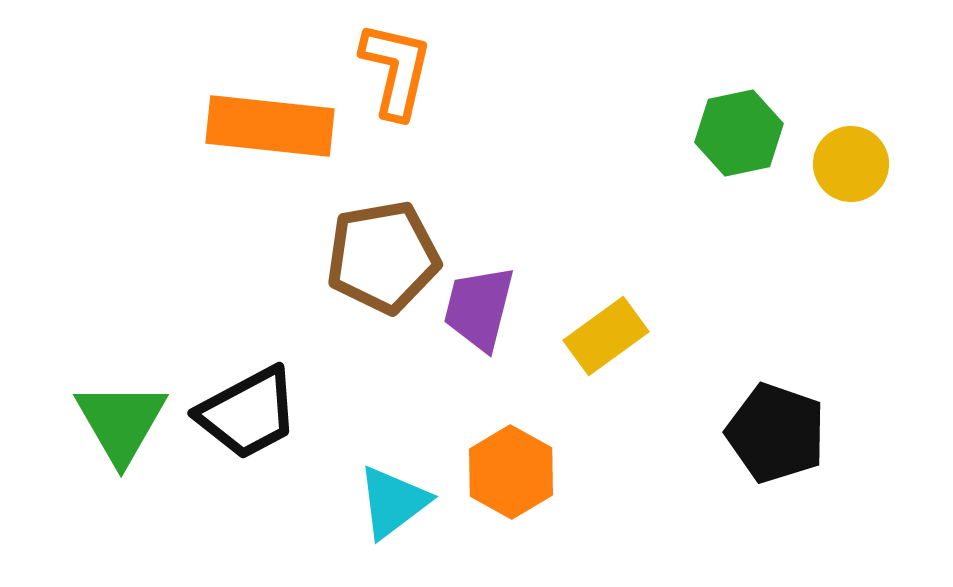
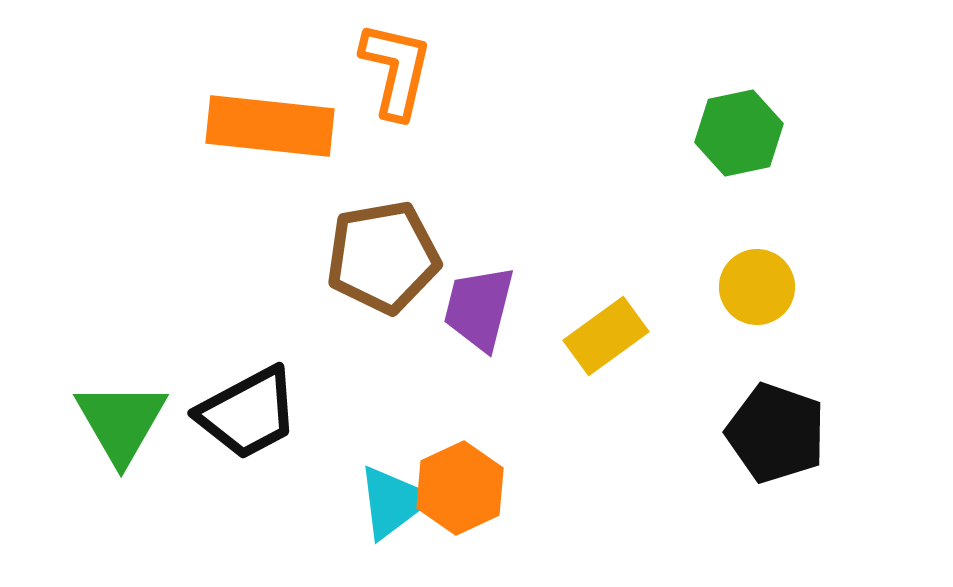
yellow circle: moved 94 px left, 123 px down
orange hexagon: moved 51 px left, 16 px down; rotated 6 degrees clockwise
